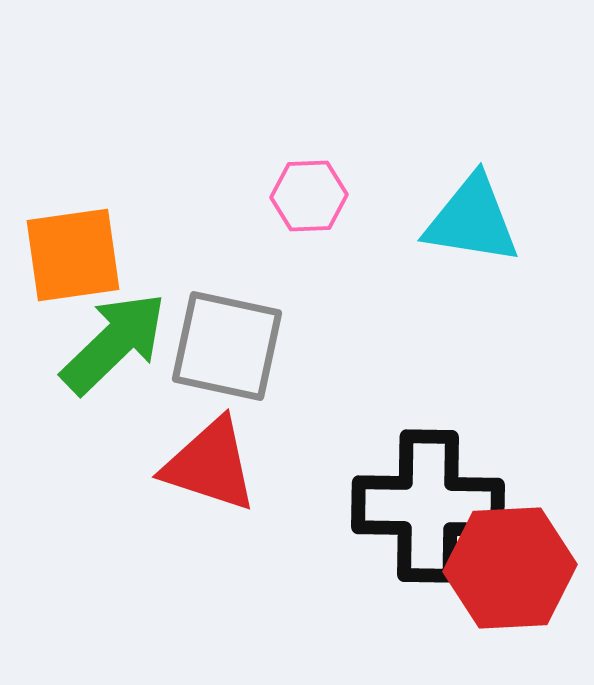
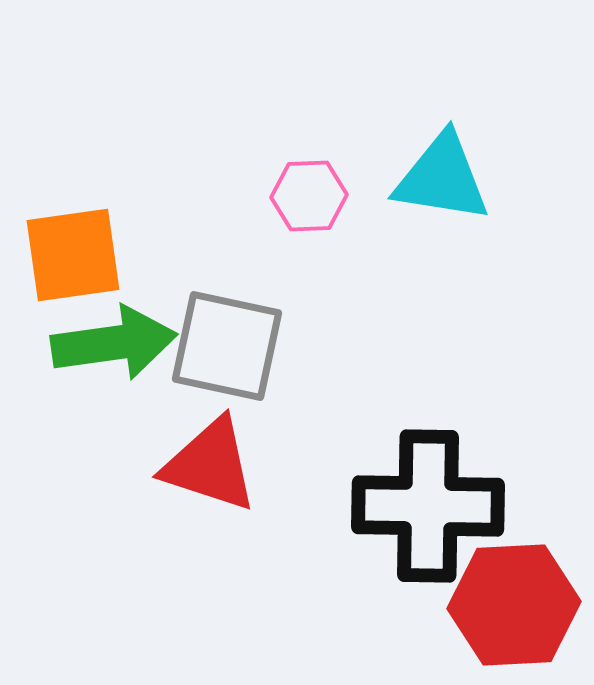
cyan triangle: moved 30 px left, 42 px up
green arrow: rotated 36 degrees clockwise
red hexagon: moved 4 px right, 37 px down
